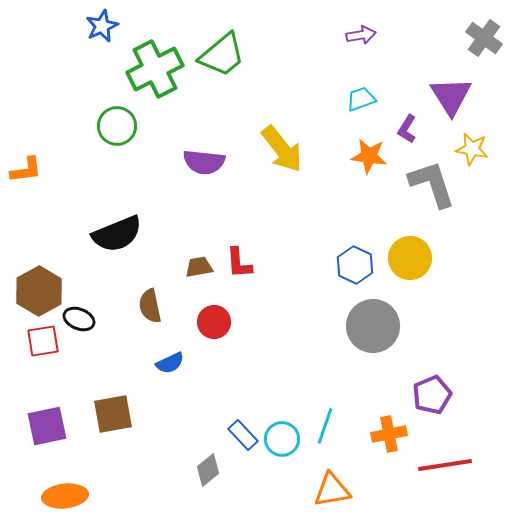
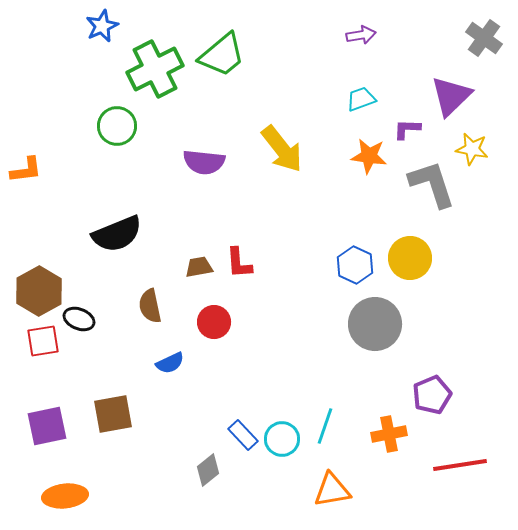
purple triangle: rotated 18 degrees clockwise
purple L-shape: rotated 60 degrees clockwise
gray circle: moved 2 px right, 2 px up
red line: moved 15 px right
